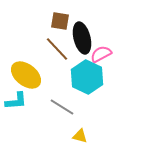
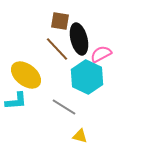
black ellipse: moved 3 px left, 1 px down
gray line: moved 2 px right
